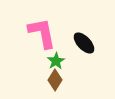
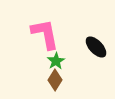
pink L-shape: moved 3 px right, 1 px down
black ellipse: moved 12 px right, 4 px down
